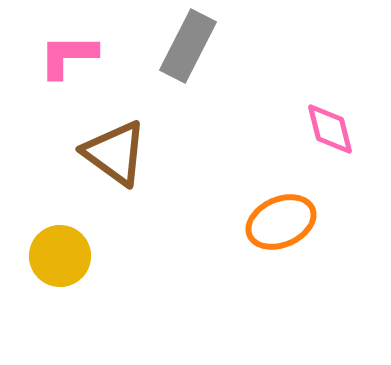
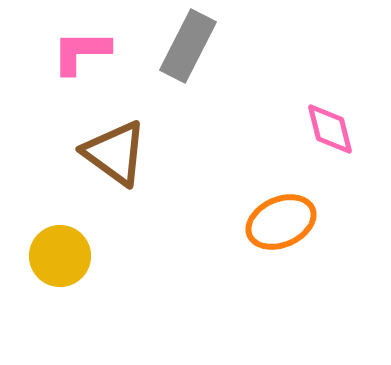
pink L-shape: moved 13 px right, 4 px up
